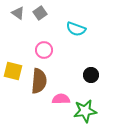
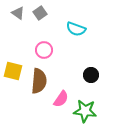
pink semicircle: rotated 126 degrees clockwise
green star: rotated 15 degrees clockwise
